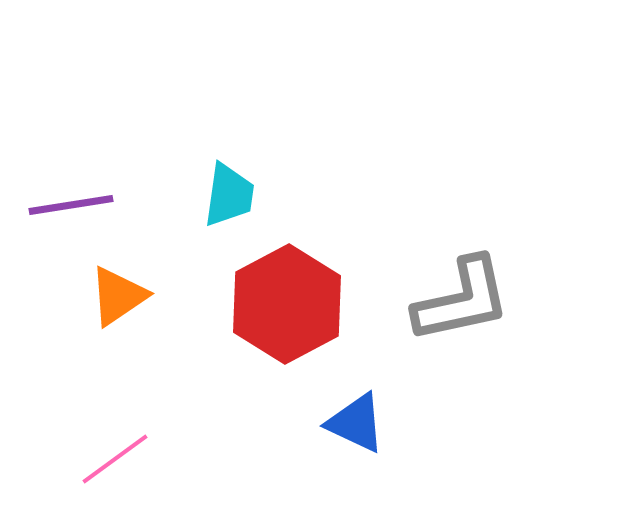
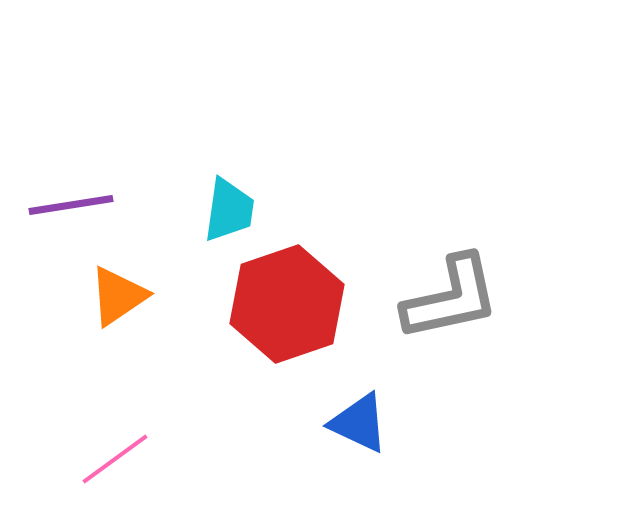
cyan trapezoid: moved 15 px down
gray L-shape: moved 11 px left, 2 px up
red hexagon: rotated 9 degrees clockwise
blue triangle: moved 3 px right
